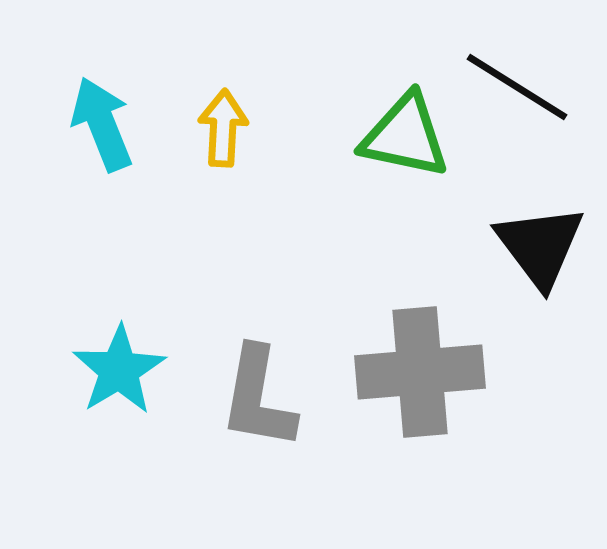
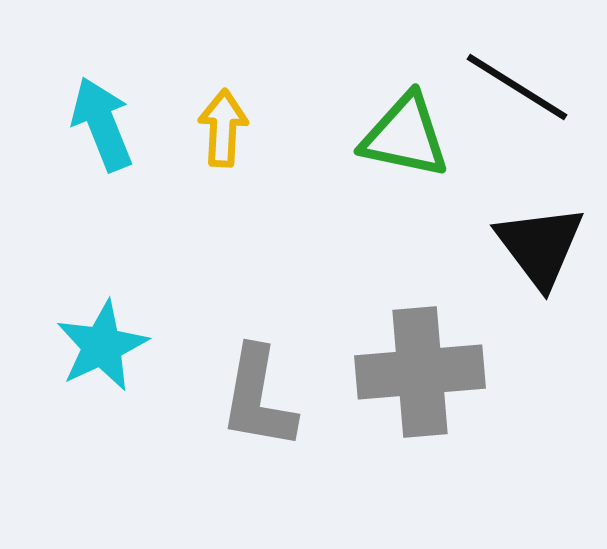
cyan star: moved 17 px left, 24 px up; rotated 6 degrees clockwise
